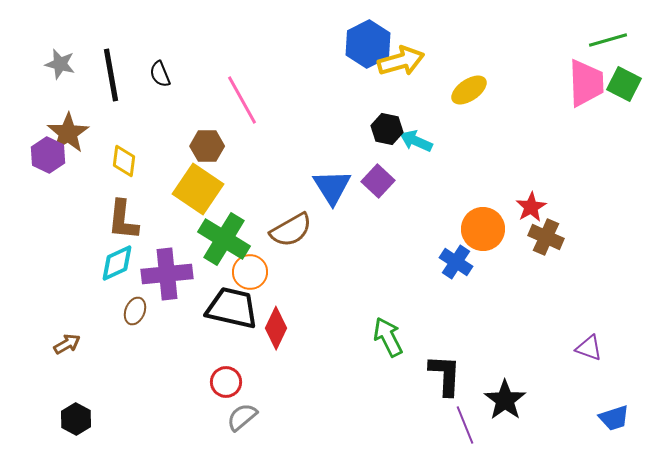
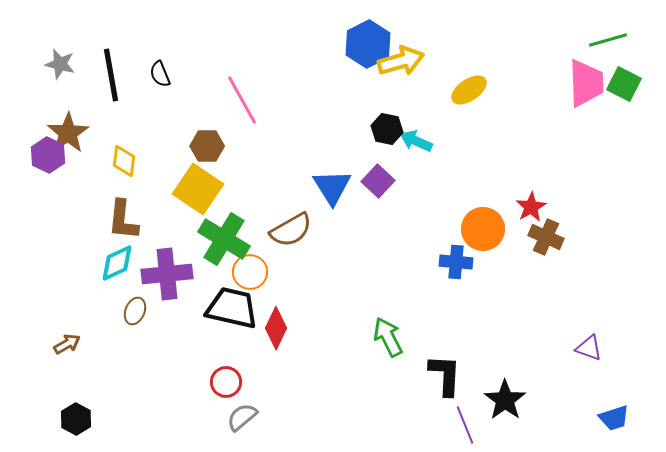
blue cross at (456, 262): rotated 28 degrees counterclockwise
